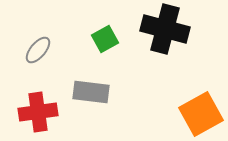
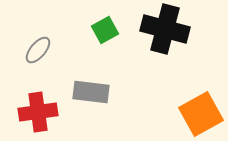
green square: moved 9 px up
